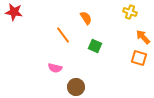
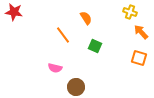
orange arrow: moved 2 px left, 5 px up
